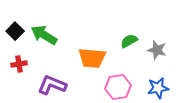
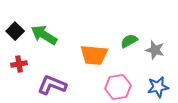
gray star: moved 2 px left
orange trapezoid: moved 2 px right, 3 px up
blue star: moved 1 px up
